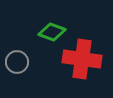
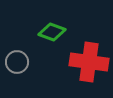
red cross: moved 7 px right, 3 px down
